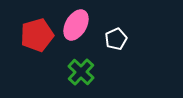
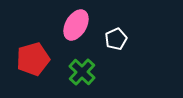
red pentagon: moved 4 px left, 24 px down
green cross: moved 1 px right
